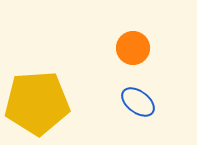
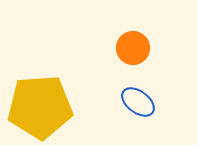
yellow pentagon: moved 3 px right, 4 px down
